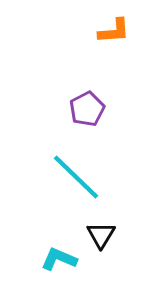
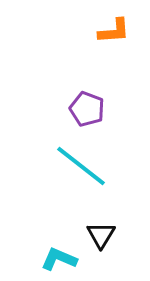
purple pentagon: rotated 24 degrees counterclockwise
cyan line: moved 5 px right, 11 px up; rotated 6 degrees counterclockwise
